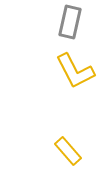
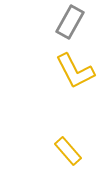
gray rectangle: rotated 16 degrees clockwise
